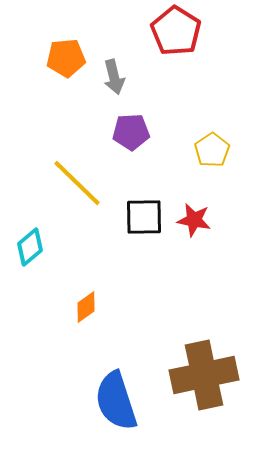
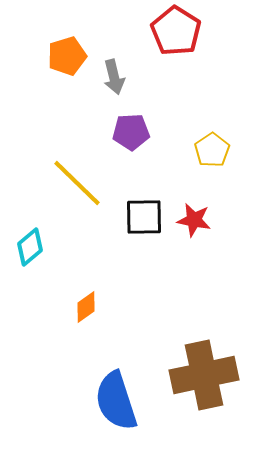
orange pentagon: moved 1 px right, 2 px up; rotated 12 degrees counterclockwise
